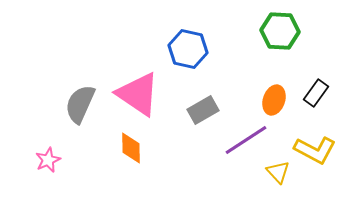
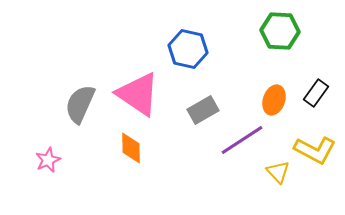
purple line: moved 4 px left
